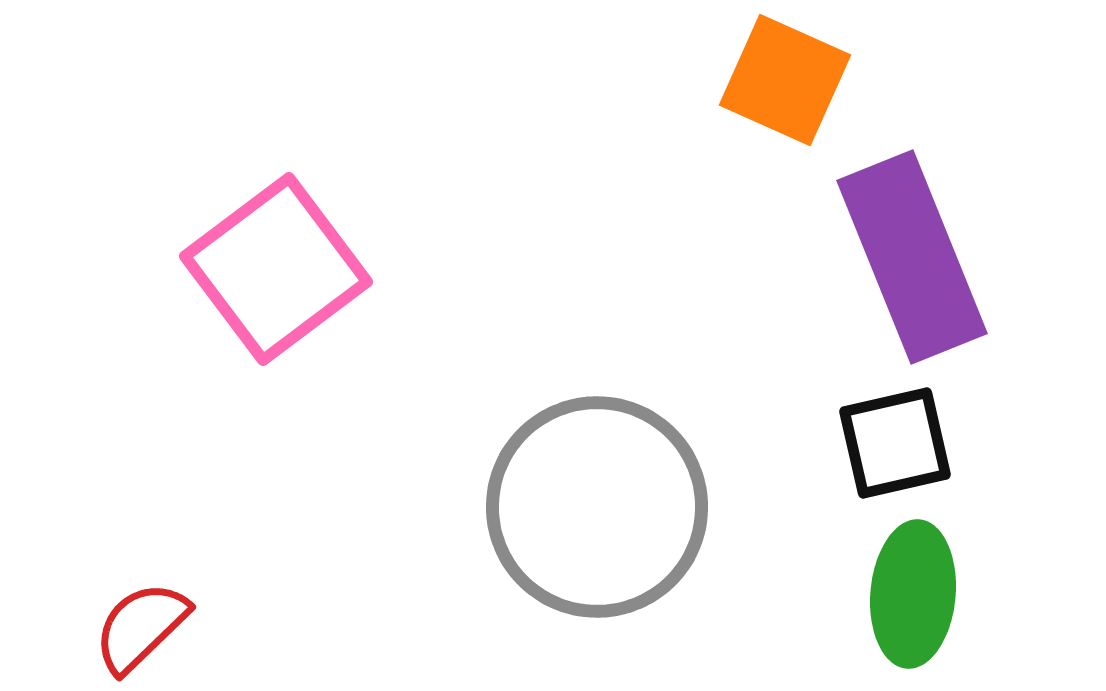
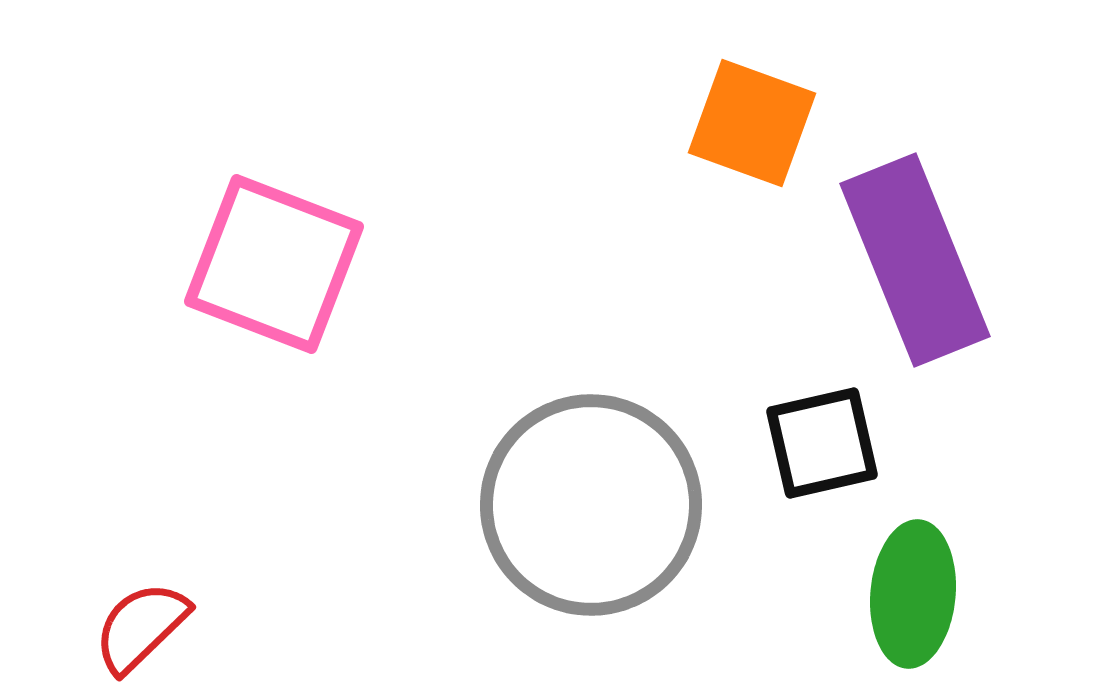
orange square: moved 33 px left, 43 px down; rotated 4 degrees counterclockwise
purple rectangle: moved 3 px right, 3 px down
pink square: moved 2 px left, 5 px up; rotated 32 degrees counterclockwise
black square: moved 73 px left
gray circle: moved 6 px left, 2 px up
